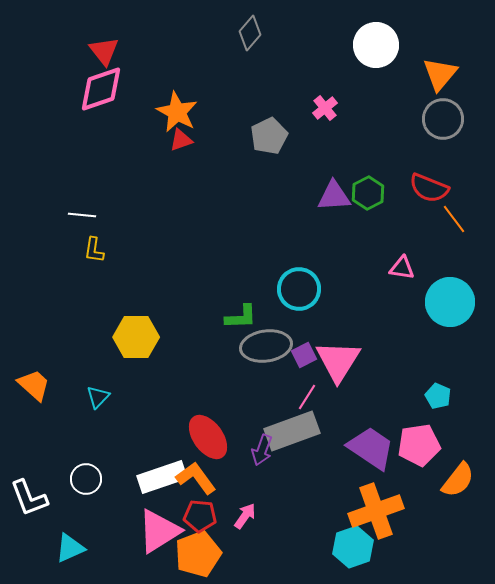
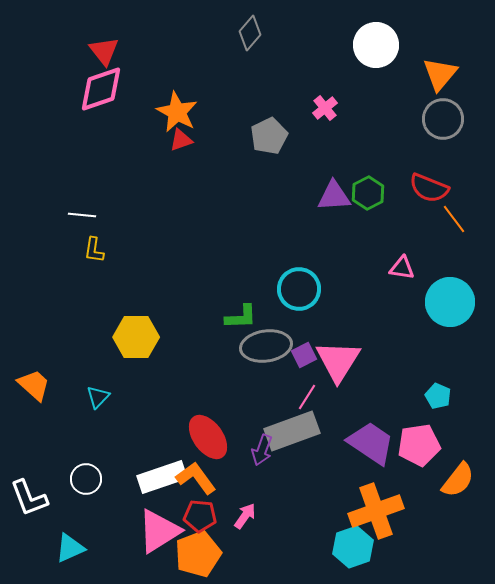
purple trapezoid at (371, 448): moved 5 px up
